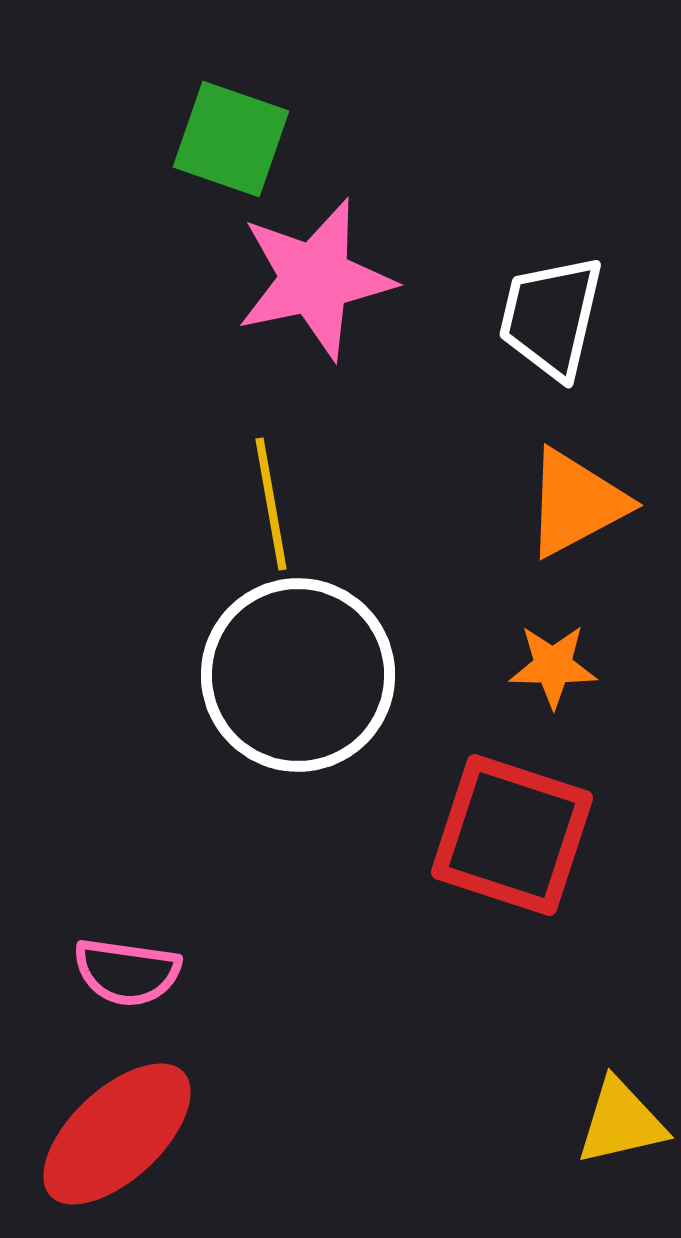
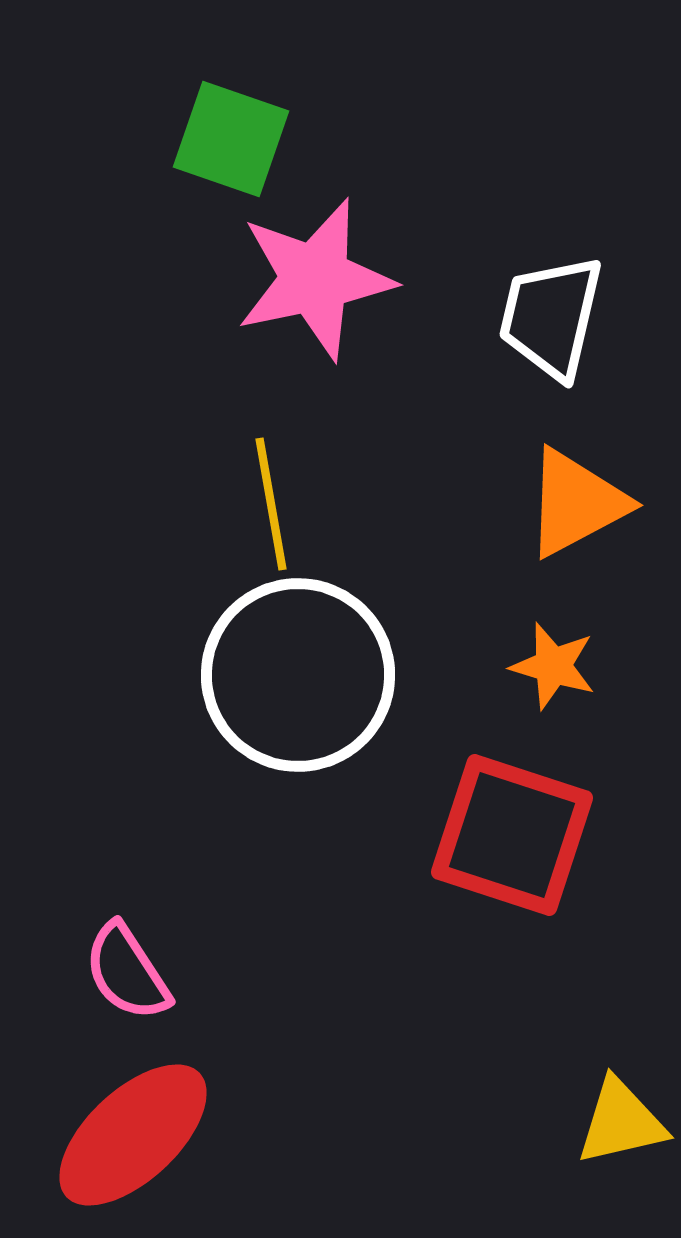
orange star: rotated 16 degrees clockwise
pink semicircle: rotated 49 degrees clockwise
red ellipse: moved 16 px right, 1 px down
